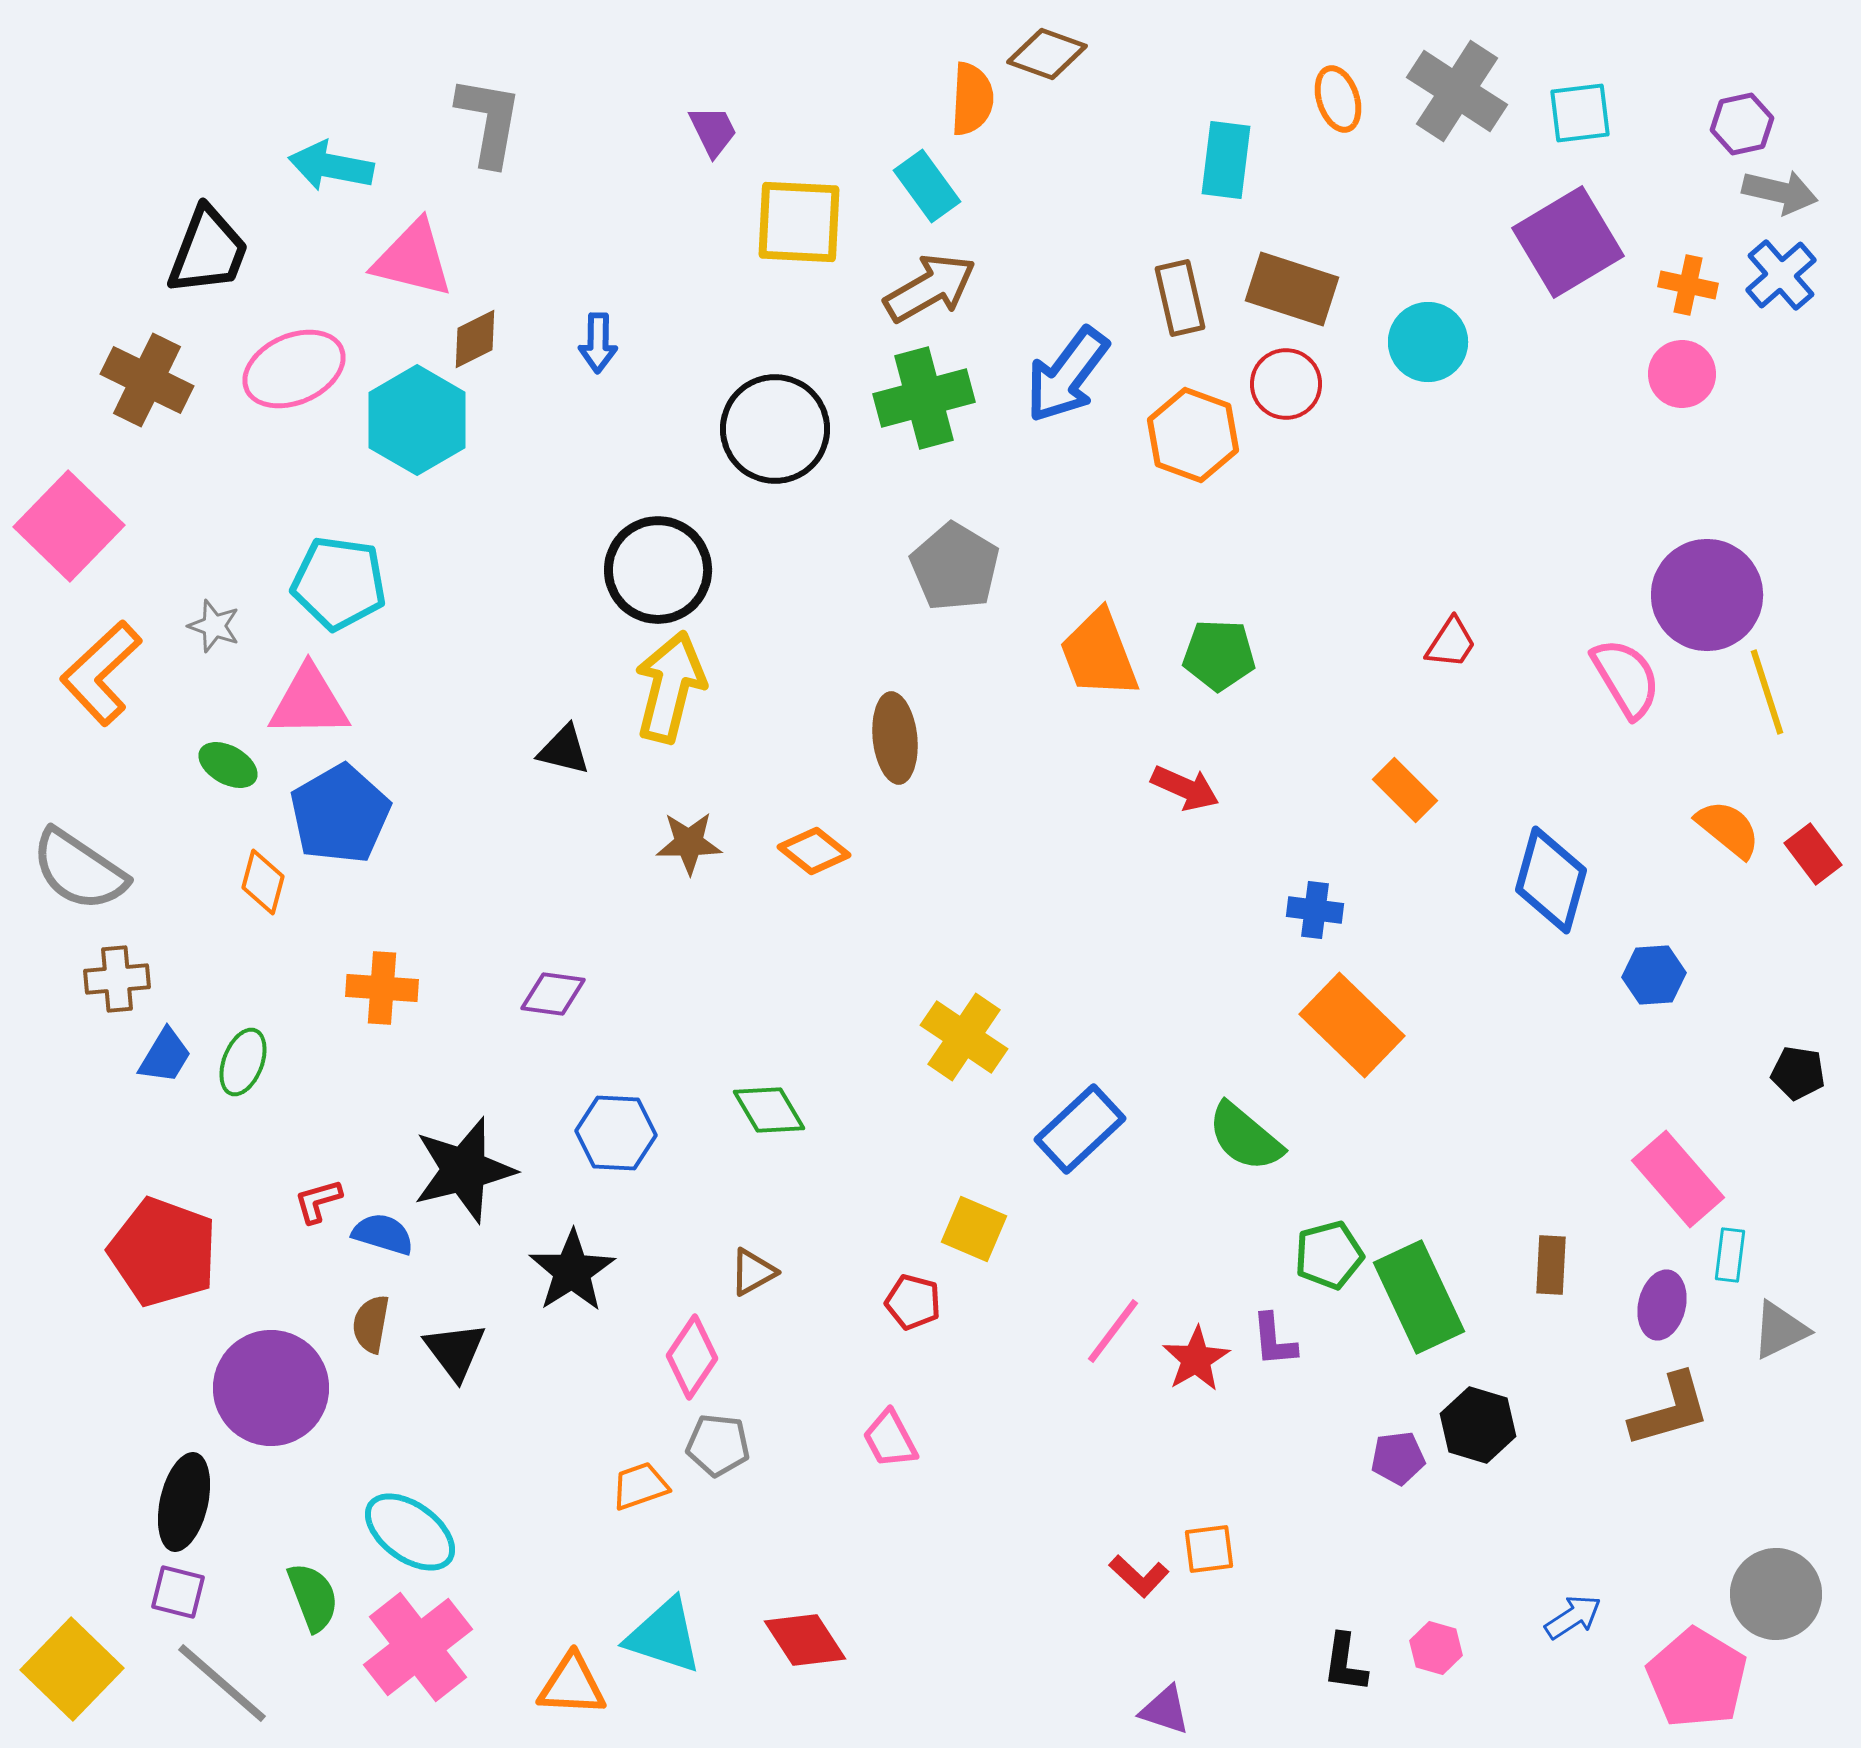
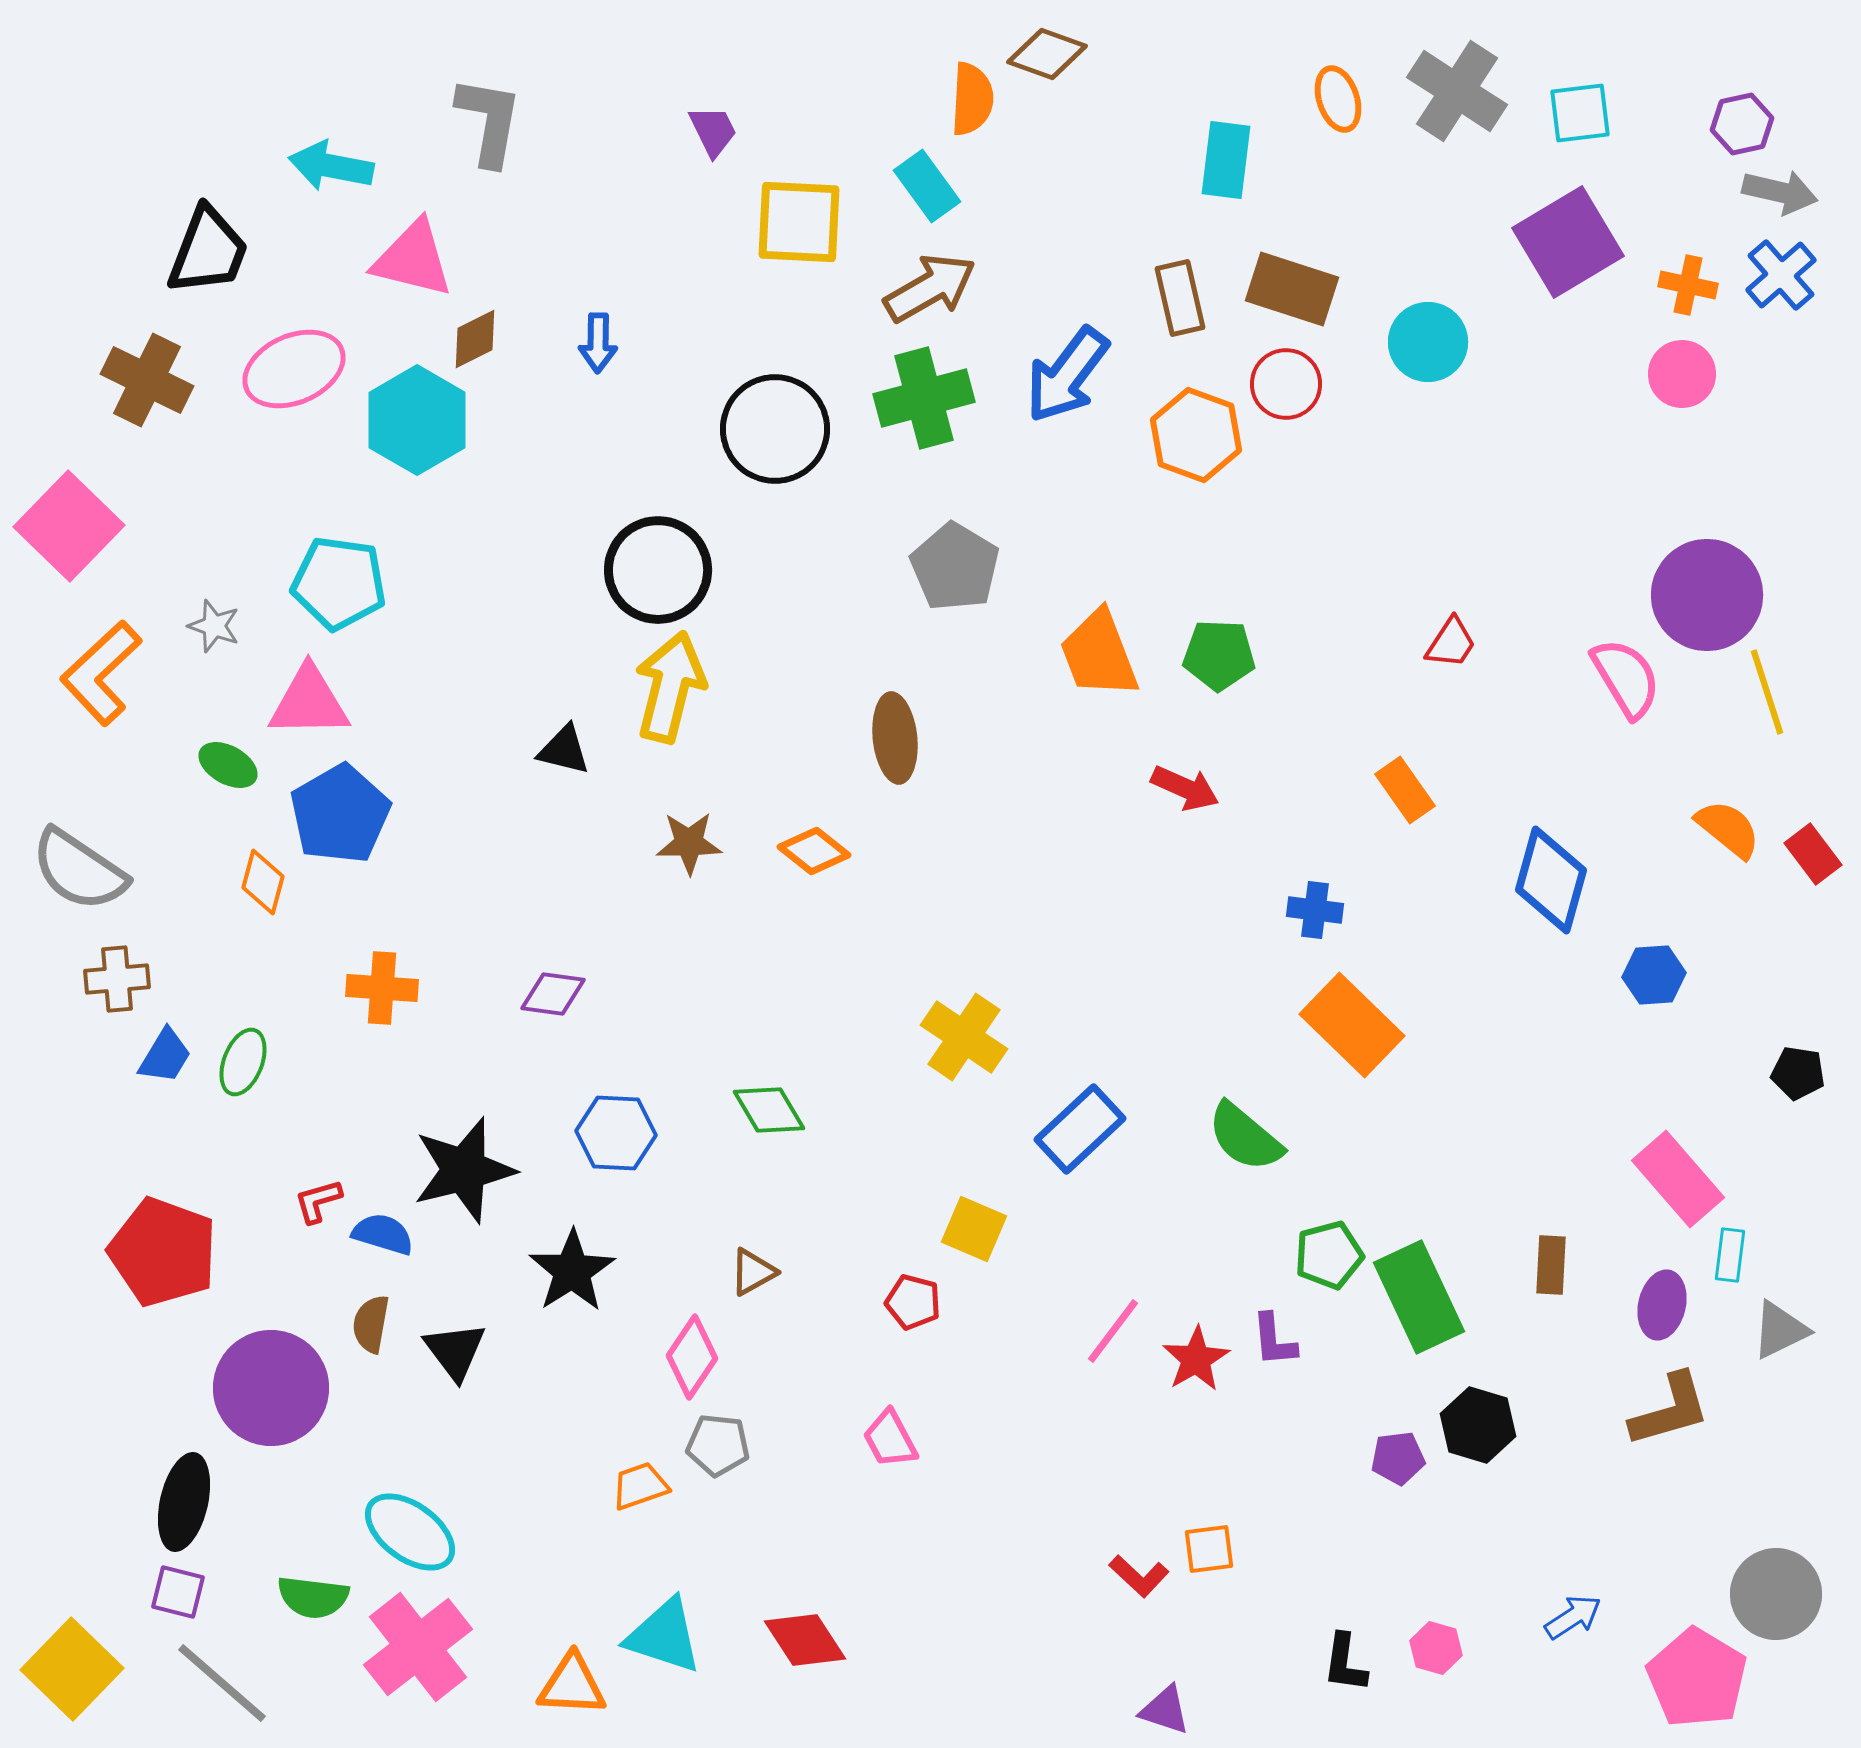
orange hexagon at (1193, 435): moved 3 px right
orange rectangle at (1405, 790): rotated 10 degrees clockwise
green semicircle at (313, 1597): rotated 118 degrees clockwise
